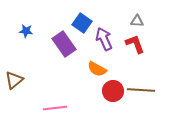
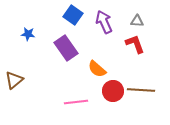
blue square: moved 9 px left, 8 px up
blue star: moved 2 px right, 3 px down
purple arrow: moved 17 px up
purple rectangle: moved 2 px right, 4 px down
orange semicircle: rotated 12 degrees clockwise
pink line: moved 21 px right, 6 px up
